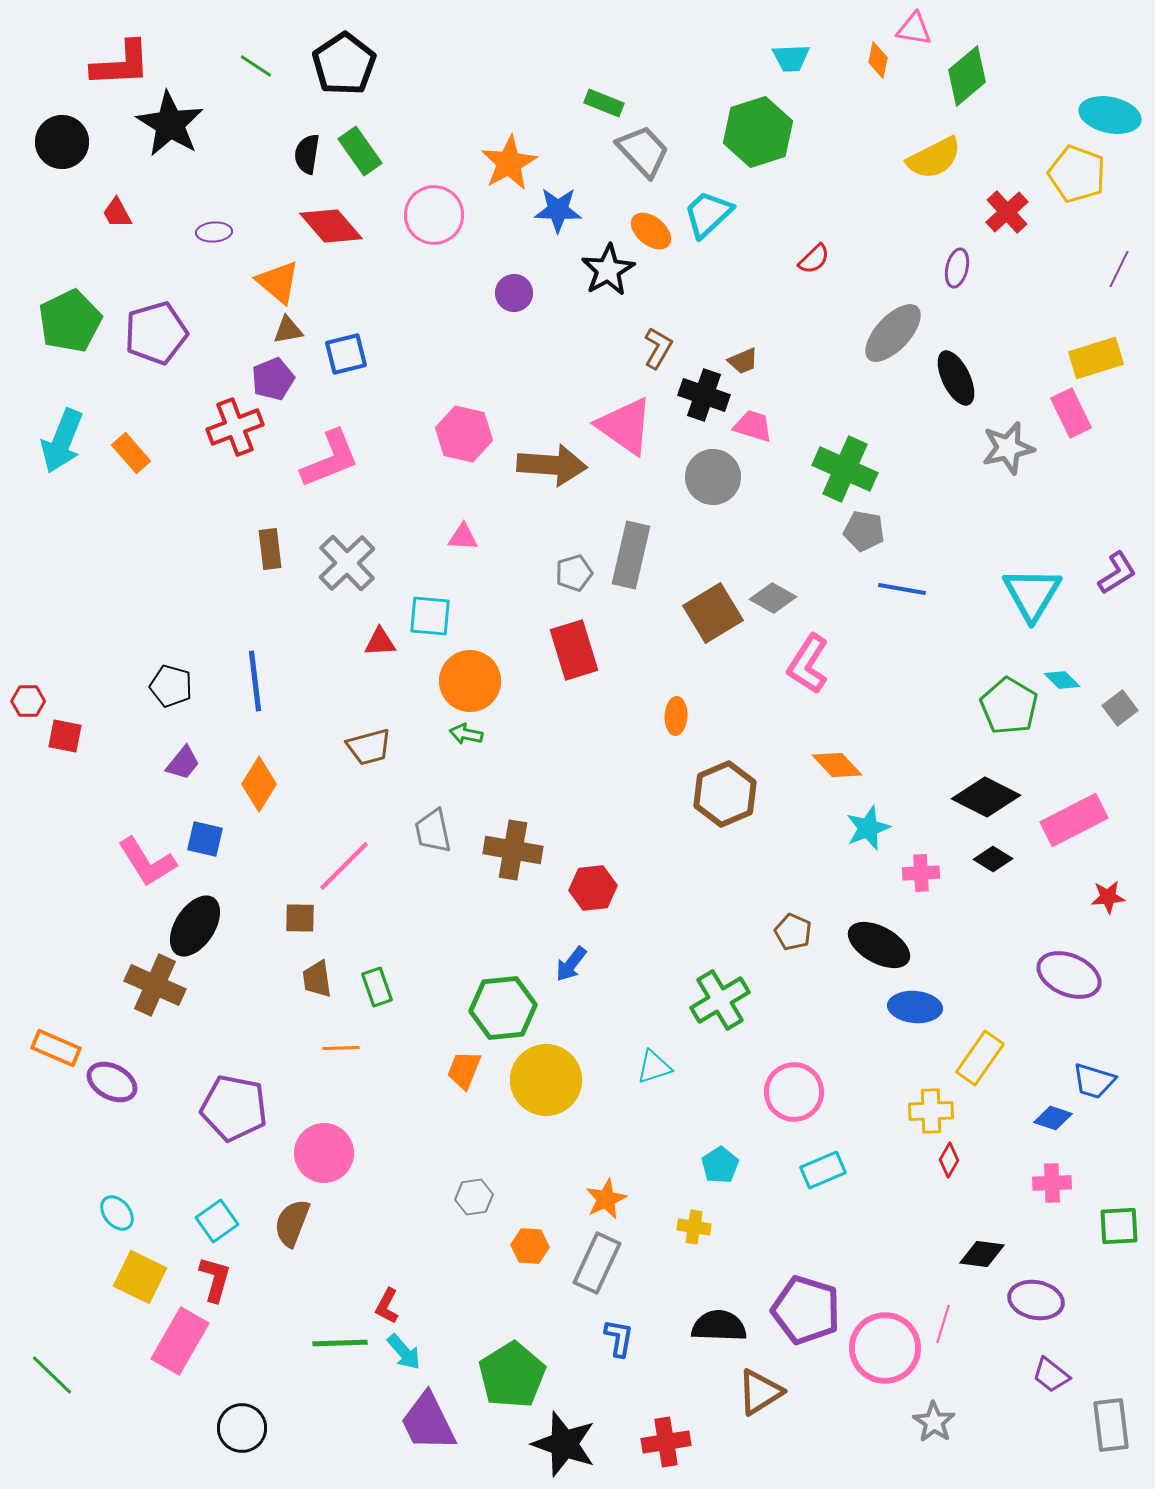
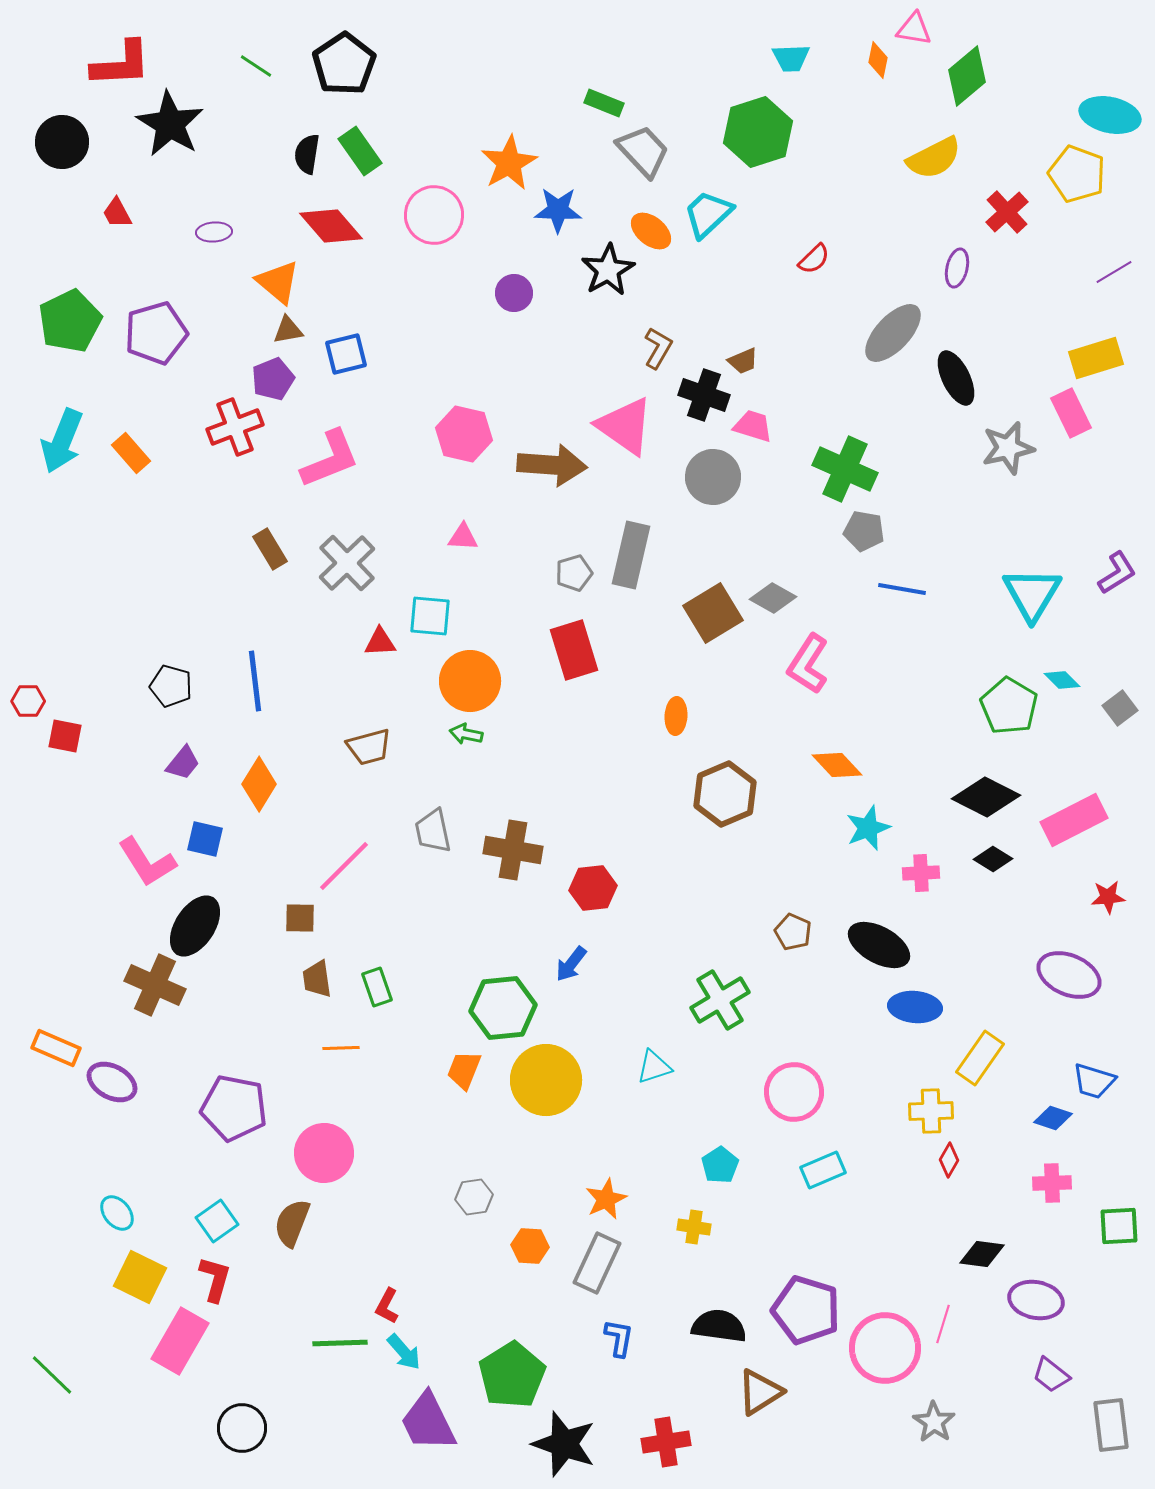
purple line at (1119, 269): moved 5 px left, 3 px down; rotated 33 degrees clockwise
brown rectangle at (270, 549): rotated 24 degrees counterclockwise
black semicircle at (719, 1326): rotated 6 degrees clockwise
